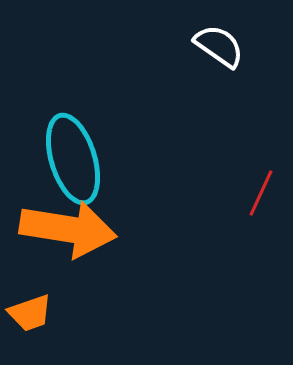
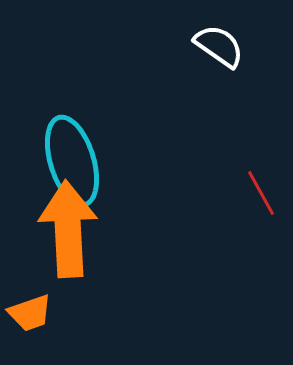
cyan ellipse: moved 1 px left, 2 px down
red line: rotated 54 degrees counterclockwise
orange arrow: rotated 102 degrees counterclockwise
